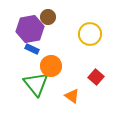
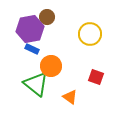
brown circle: moved 1 px left
red square: rotated 21 degrees counterclockwise
green triangle: rotated 12 degrees counterclockwise
orange triangle: moved 2 px left, 1 px down
